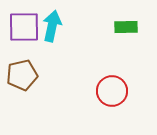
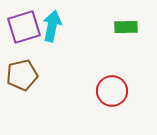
purple square: rotated 16 degrees counterclockwise
